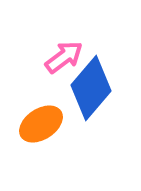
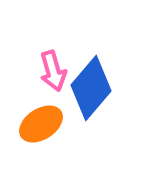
pink arrow: moved 11 px left, 14 px down; rotated 111 degrees clockwise
